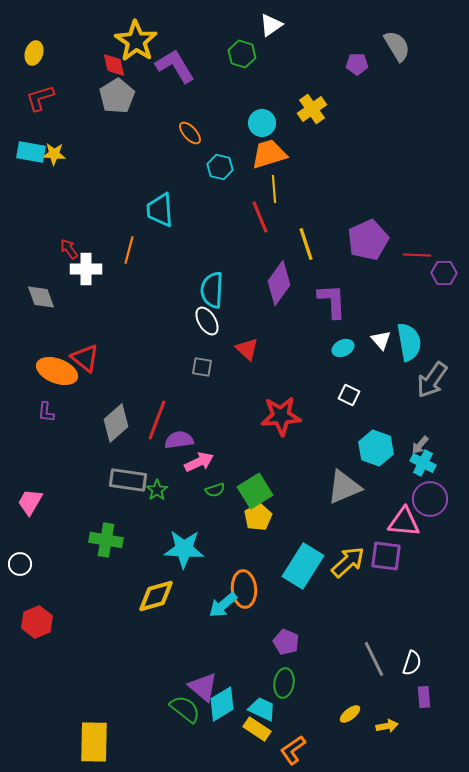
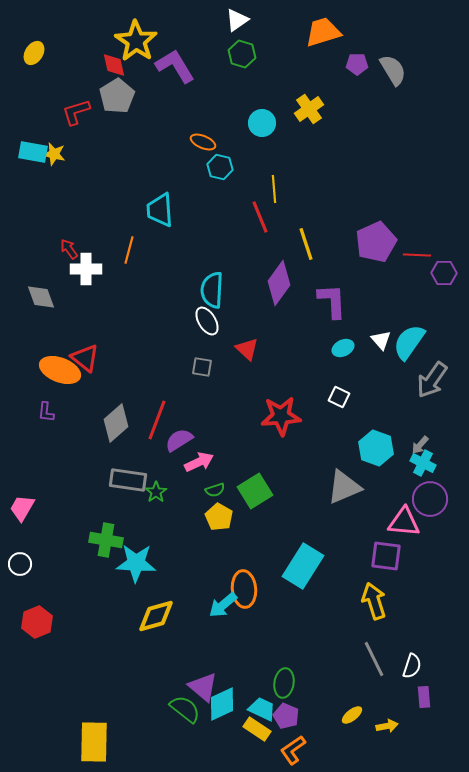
white triangle at (271, 25): moved 34 px left, 5 px up
gray semicircle at (397, 46): moved 4 px left, 24 px down
yellow ellipse at (34, 53): rotated 15 degrees clockwise
red L-shape at (40, 98): moved 36 px right, 14 px down
yellow cross at (312, 109): moved 3 px left
orange ellipse at (190, 133): moved 13 px right, 9 px down; rotated 25 degrees counterclockwise
cyan rectangle at (31, 152): moved 2 px right
yellow star at (54, 154): rotated 10 degrees clockwise
orange trapezoid at (269, 154): moved 54 px right, 122 px up
purple pentagon at (368, 240): moved 8 px right, 2 px down
cyan semicircle at (409, 342): rotated 135 degrees counterclockwise
orange ellipse at (57, 371): moved 3 px right, 1 px up
white square at (349, 395): moved 10 px left, 2 px down
purple semicircle at (179, 440): rotated 24 degrees counterclockwise
green star at (157, 490): moved 1 px left, 2 px down
pink trapezoid at (30, 502): moved 8 px left, 6 px down
yellow pentagon at (258, 517): moved 39 px left; rotated 12 degrees counterclockwise
cyan star at (184, 549): moved 48 px left, 14 px down
yellow arrow at (348, 562): moved 26 px right, 39 px down; rotated 66 degrees counterclockwise
yellow diamond at (156, 596): moved 20 px down
purple pentagon at (286, 642): moved 74 px down
white semicircle at (412, 663): moved 3 px down
cyan diamond at (222, 704): rotated 6 degrees clockwise
yellow ellipse at (350, 714): moved 2 px right, 1 px down
